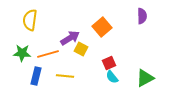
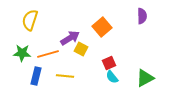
yellow semicircle: rotated 10 degrees clockwise
